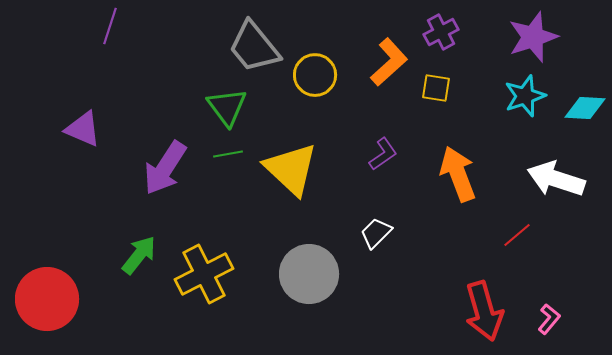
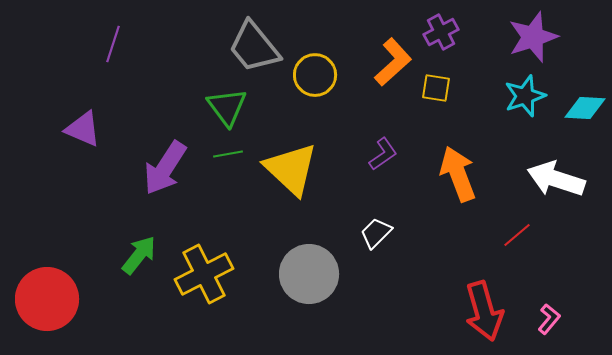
purple line: moved 3 px right, 18 px down
orange L-shape: moved 4 px right
